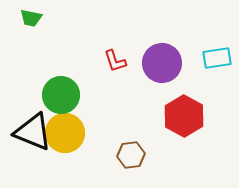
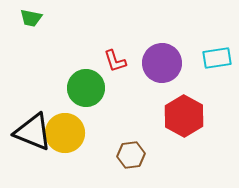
green circle: moved 25 px right, 7 px up
